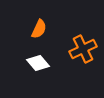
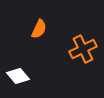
white diamond: moved 20 px left, 13 px down
